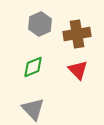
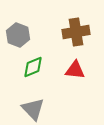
gray hexagon: moved 22 px left, 11 px down; rotated 15 degrees counterclockwise
brown cross: moved 1 px left, 2 px up
red triangle: moved 3 px left; rotated 40 degrees counterclockwise
